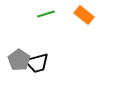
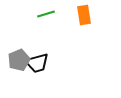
orange rectangle: rotated 42 degrees clockwise
gray pentagon: rotated 15 degrees clockwise
